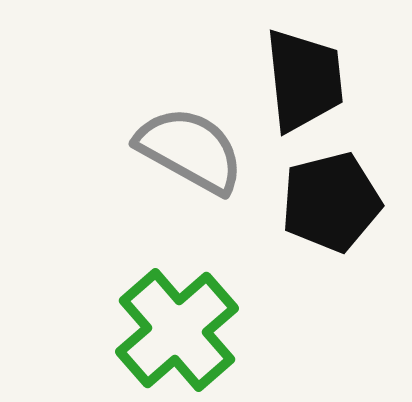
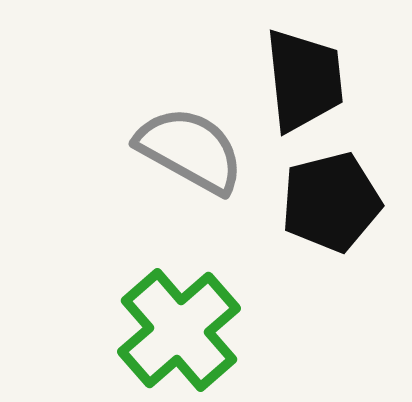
green cross: moved 2 px right
